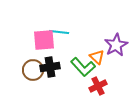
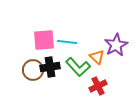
cyan line: moved 8 px right, 10 px down
green L-shape: moved 5 px left
